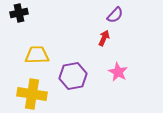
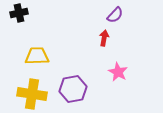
red arrow: rotated 14 degrees counterclockwise
yellow trapezoid: moved 1 px down
purple hexagon: moved 13 px down
